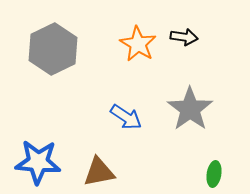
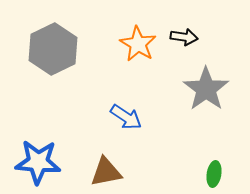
gray star: moved 16 px right, 20 px up
brown triangle: moved 7 px right
